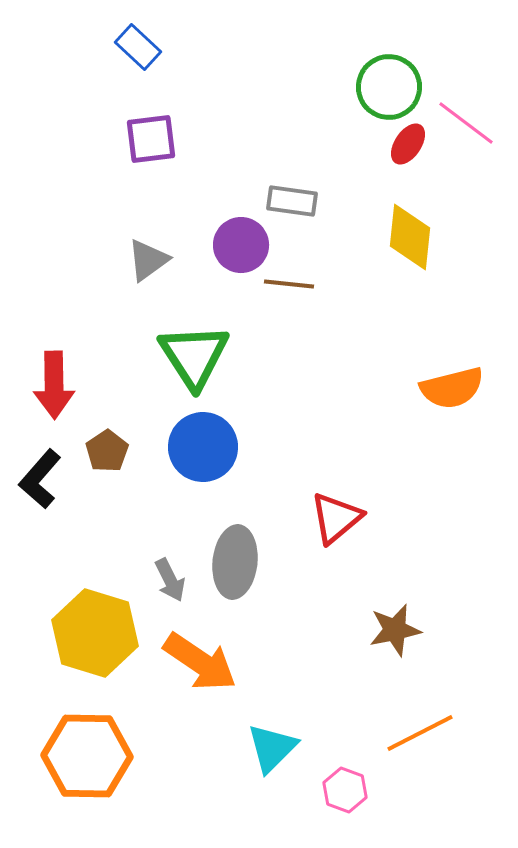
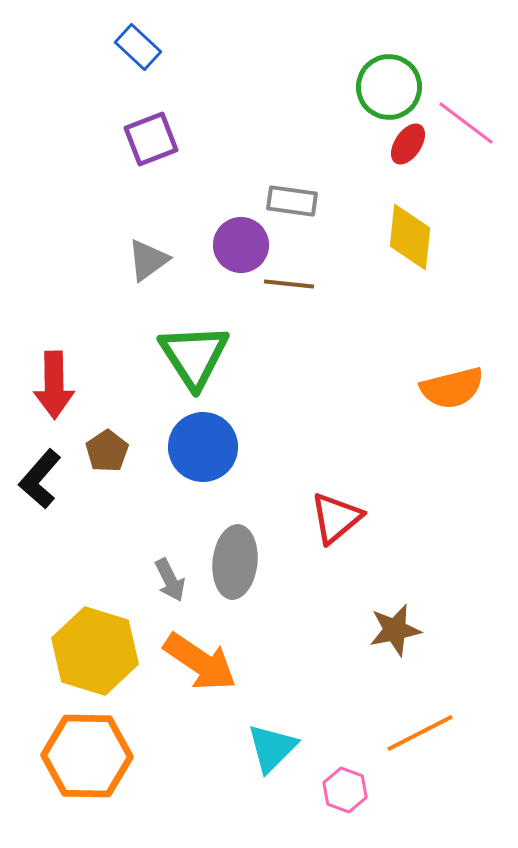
purple square: rotated 14 degrees counterclockwise
yellow hexagon: moved 18 px down
